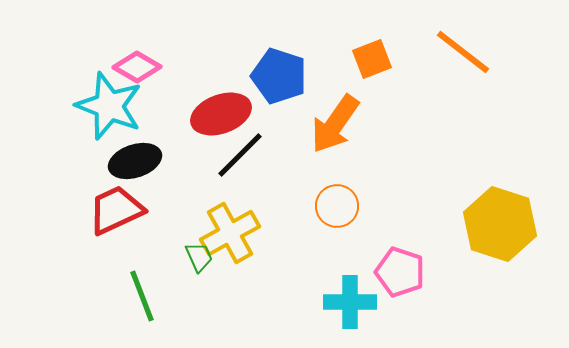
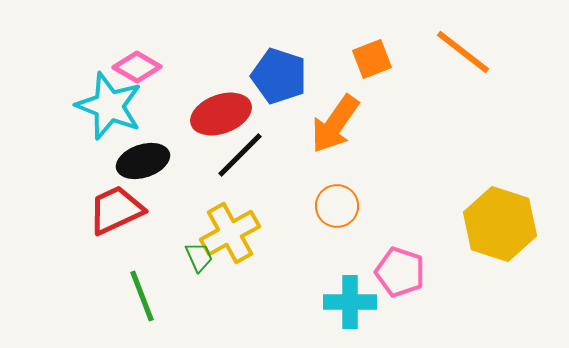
black ellipse: moved 8 px right
